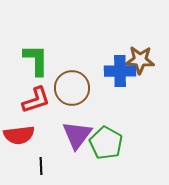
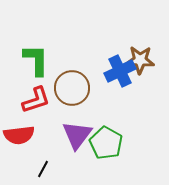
blue cross: rotated 24 degrees counterclockwise
black line: moved 2 px right, 3 px down; rotated 30 degrees clockwise
